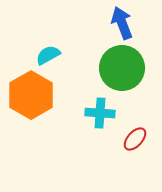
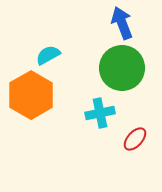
cyan cross: rotated 16 degrees counterclockwise
